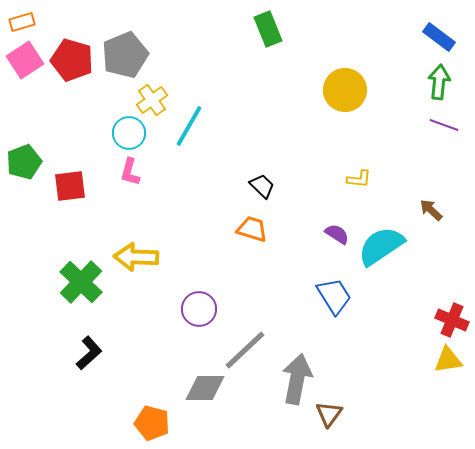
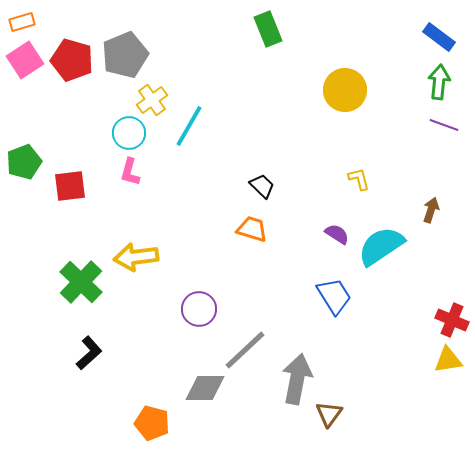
yellow L-shape: rotated 110 degrees counterclockwise
brown arrow: rotated 65 degrees clockwise
yellow arrow: rotated 9 degrees counterclockwise
